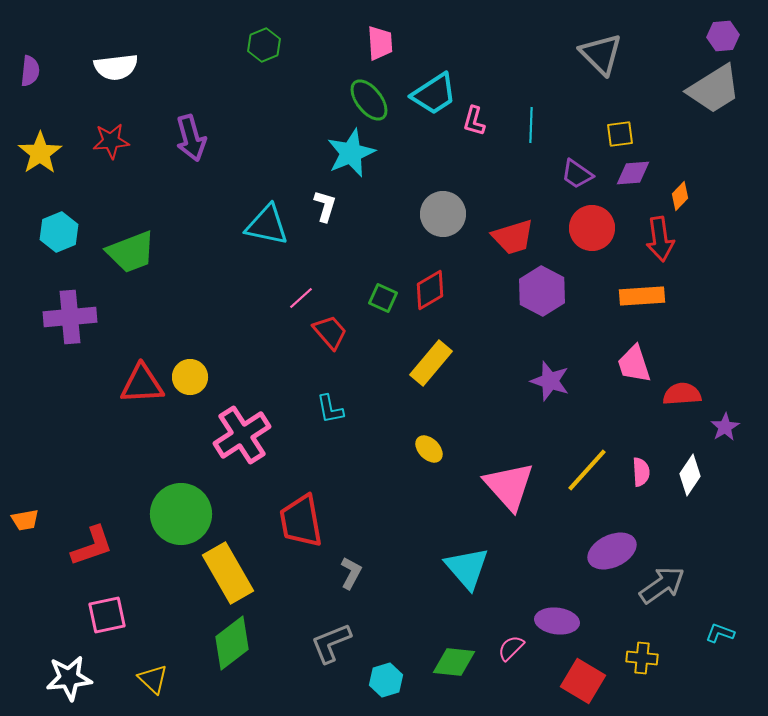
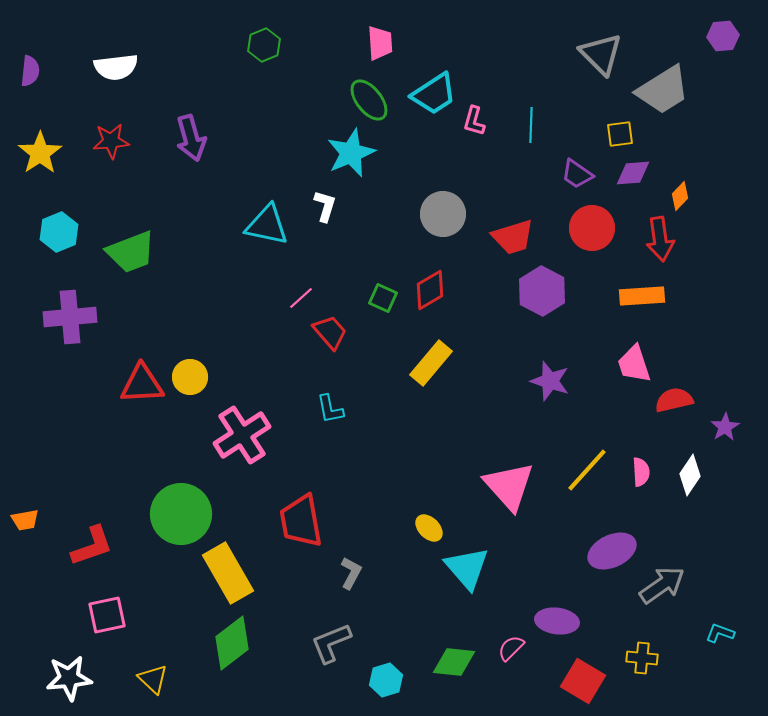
gray trapezoid at (714, 89): moved 51 px left, 1 px down
red semicircle at (682, 394): moved 8 px left, 6 px down; rotated 9 degrees counterclockwise
yellow ellipse at (429, 449): moved 79 px down
